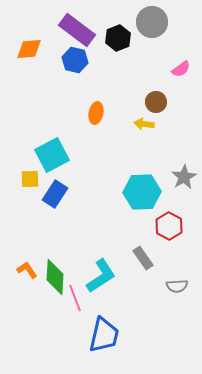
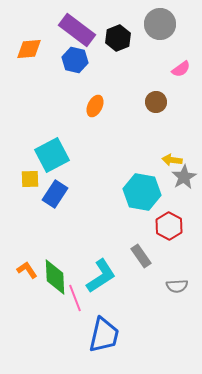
gray circle: moved 8 px right, 2 px down
orange ellipse: moved 1 px left, 7 px up; rotated 15 degrees clockwise
yellow arrow: moved 28 px right, 36 px down
cyan hexagon: rotated 12 degrees clockwise
gray rectangle: moved 2 px left, 2 px up
green diamond: rotated 6 degrees counterclockwise
